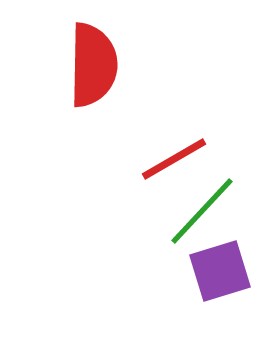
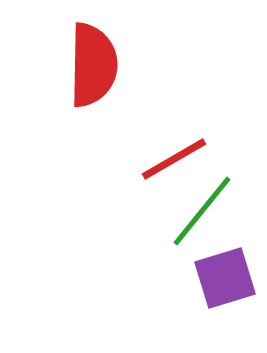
green line: rotated 4 degrees counterclockwise
purple square: moved 5 px right, 7 px down
